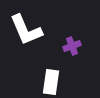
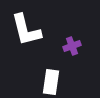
white L-shape: rotated 9 degrees clockwise
